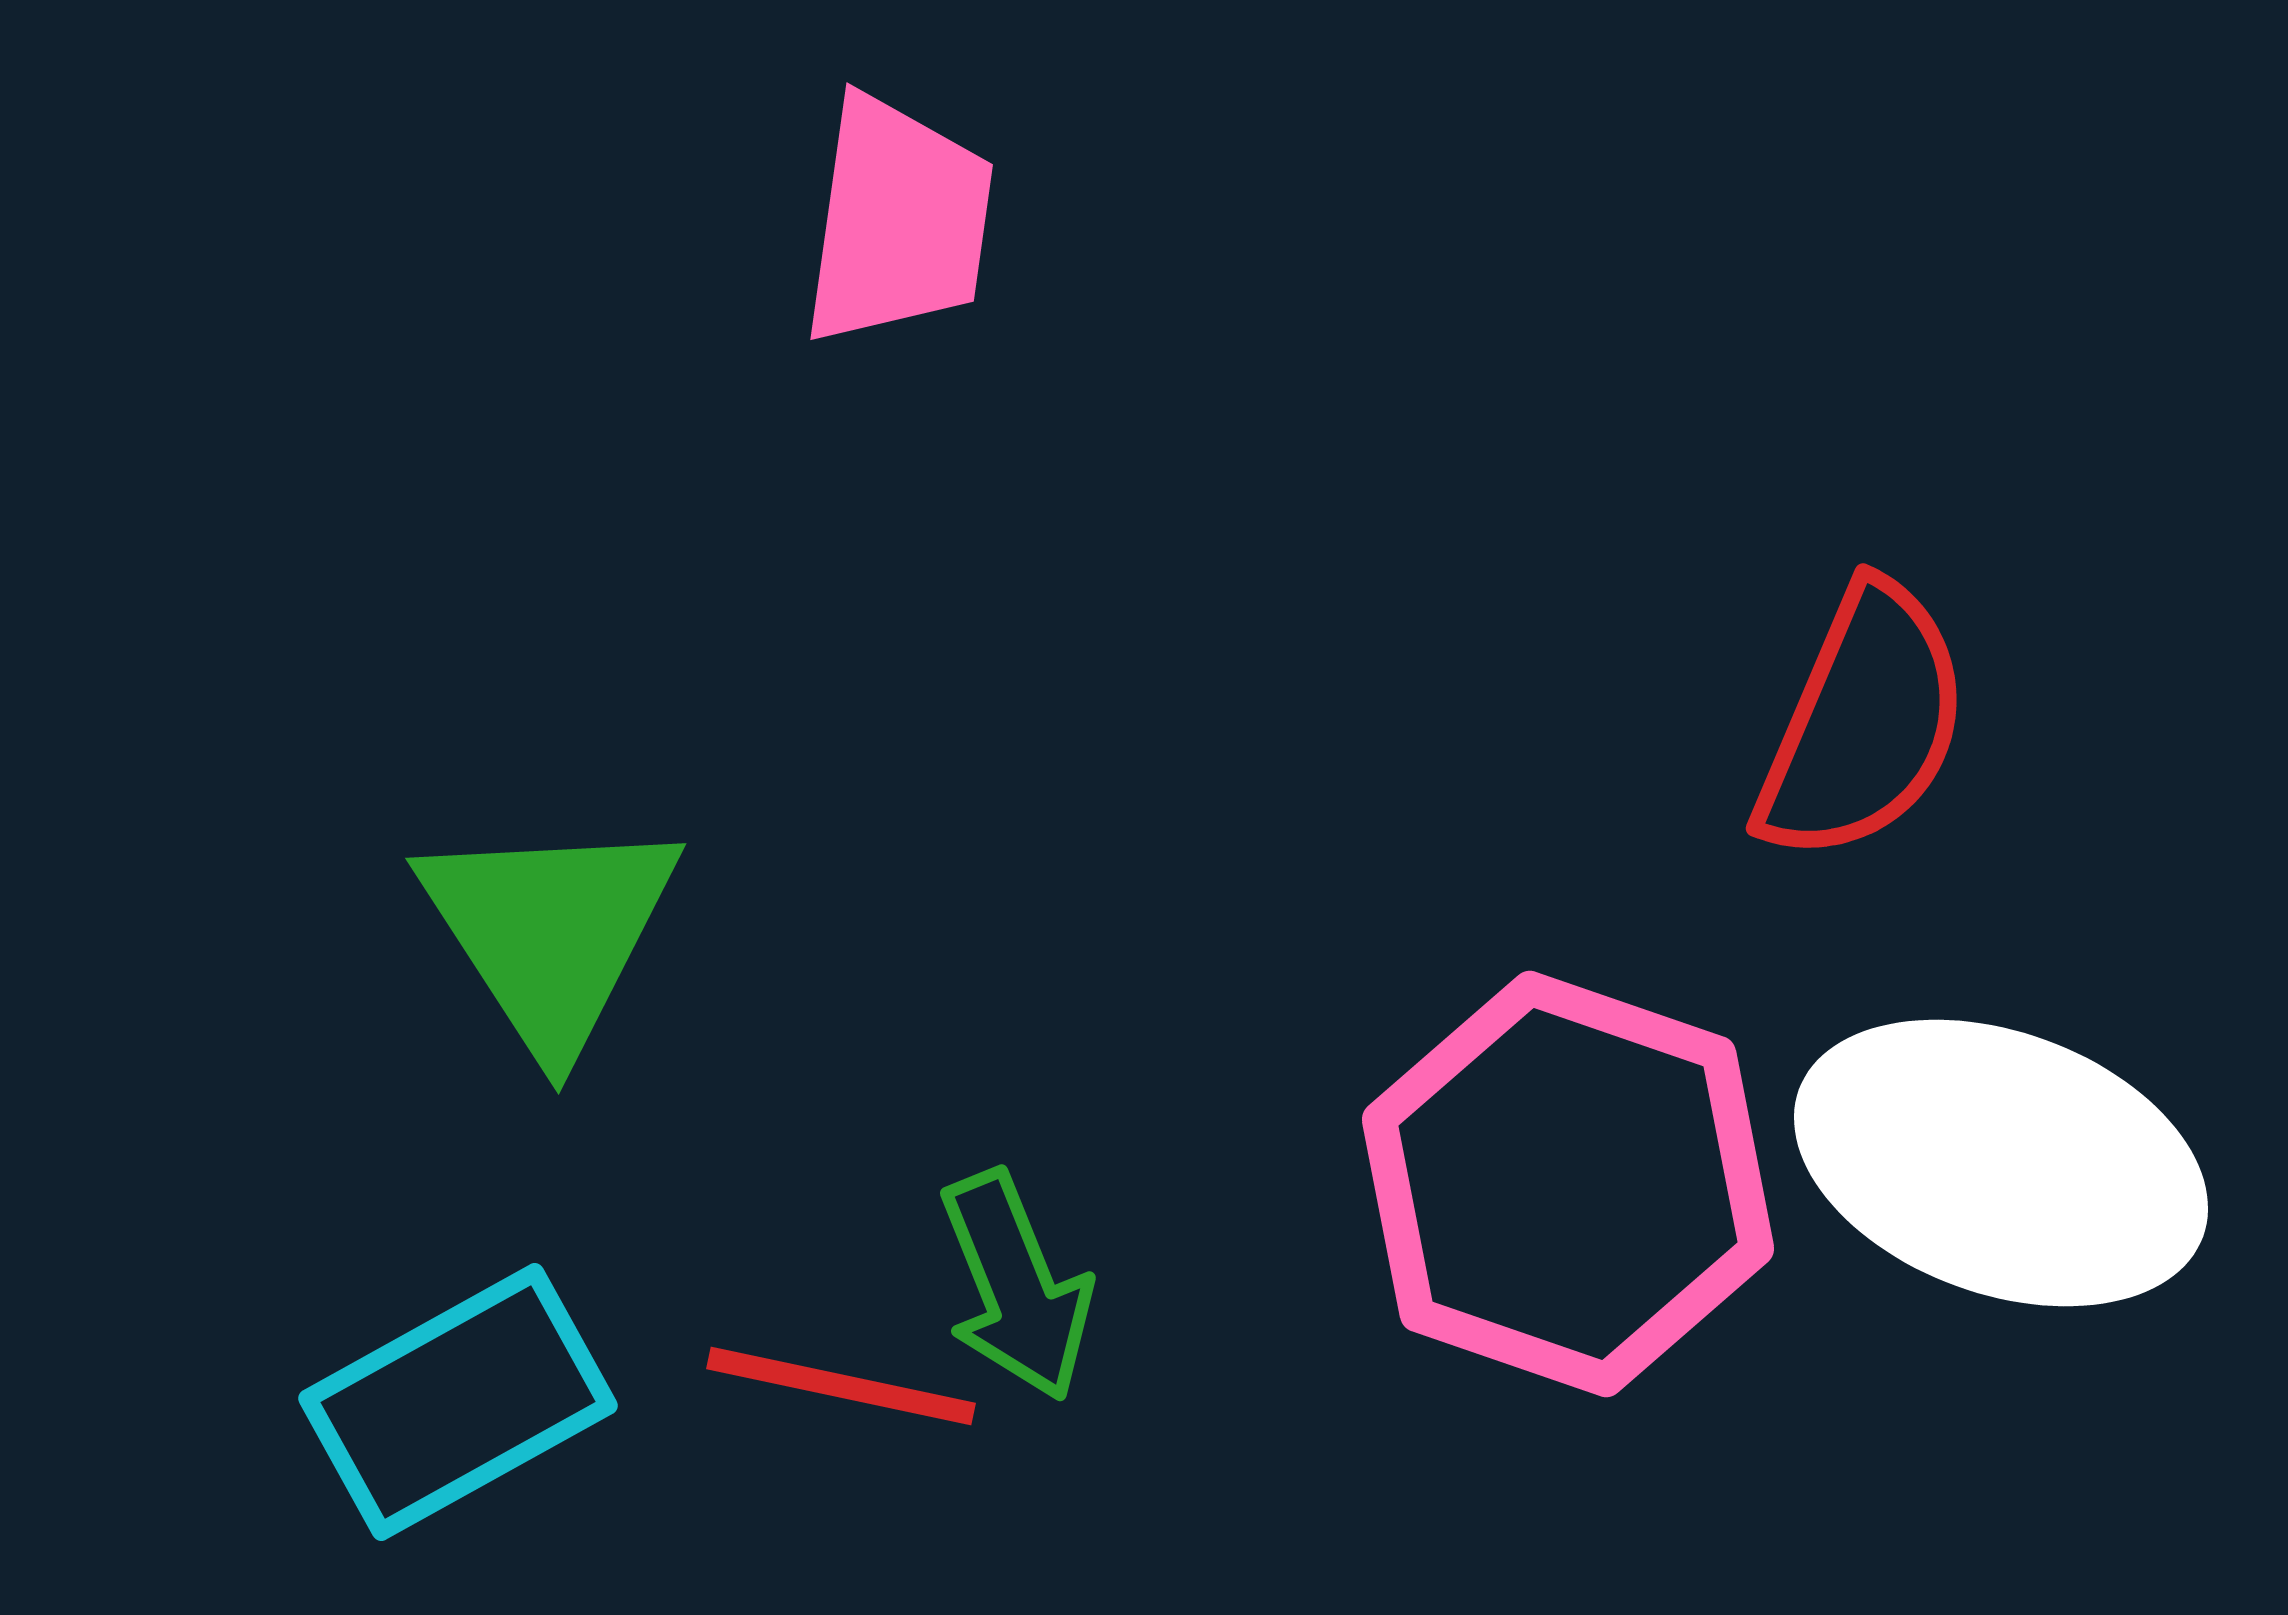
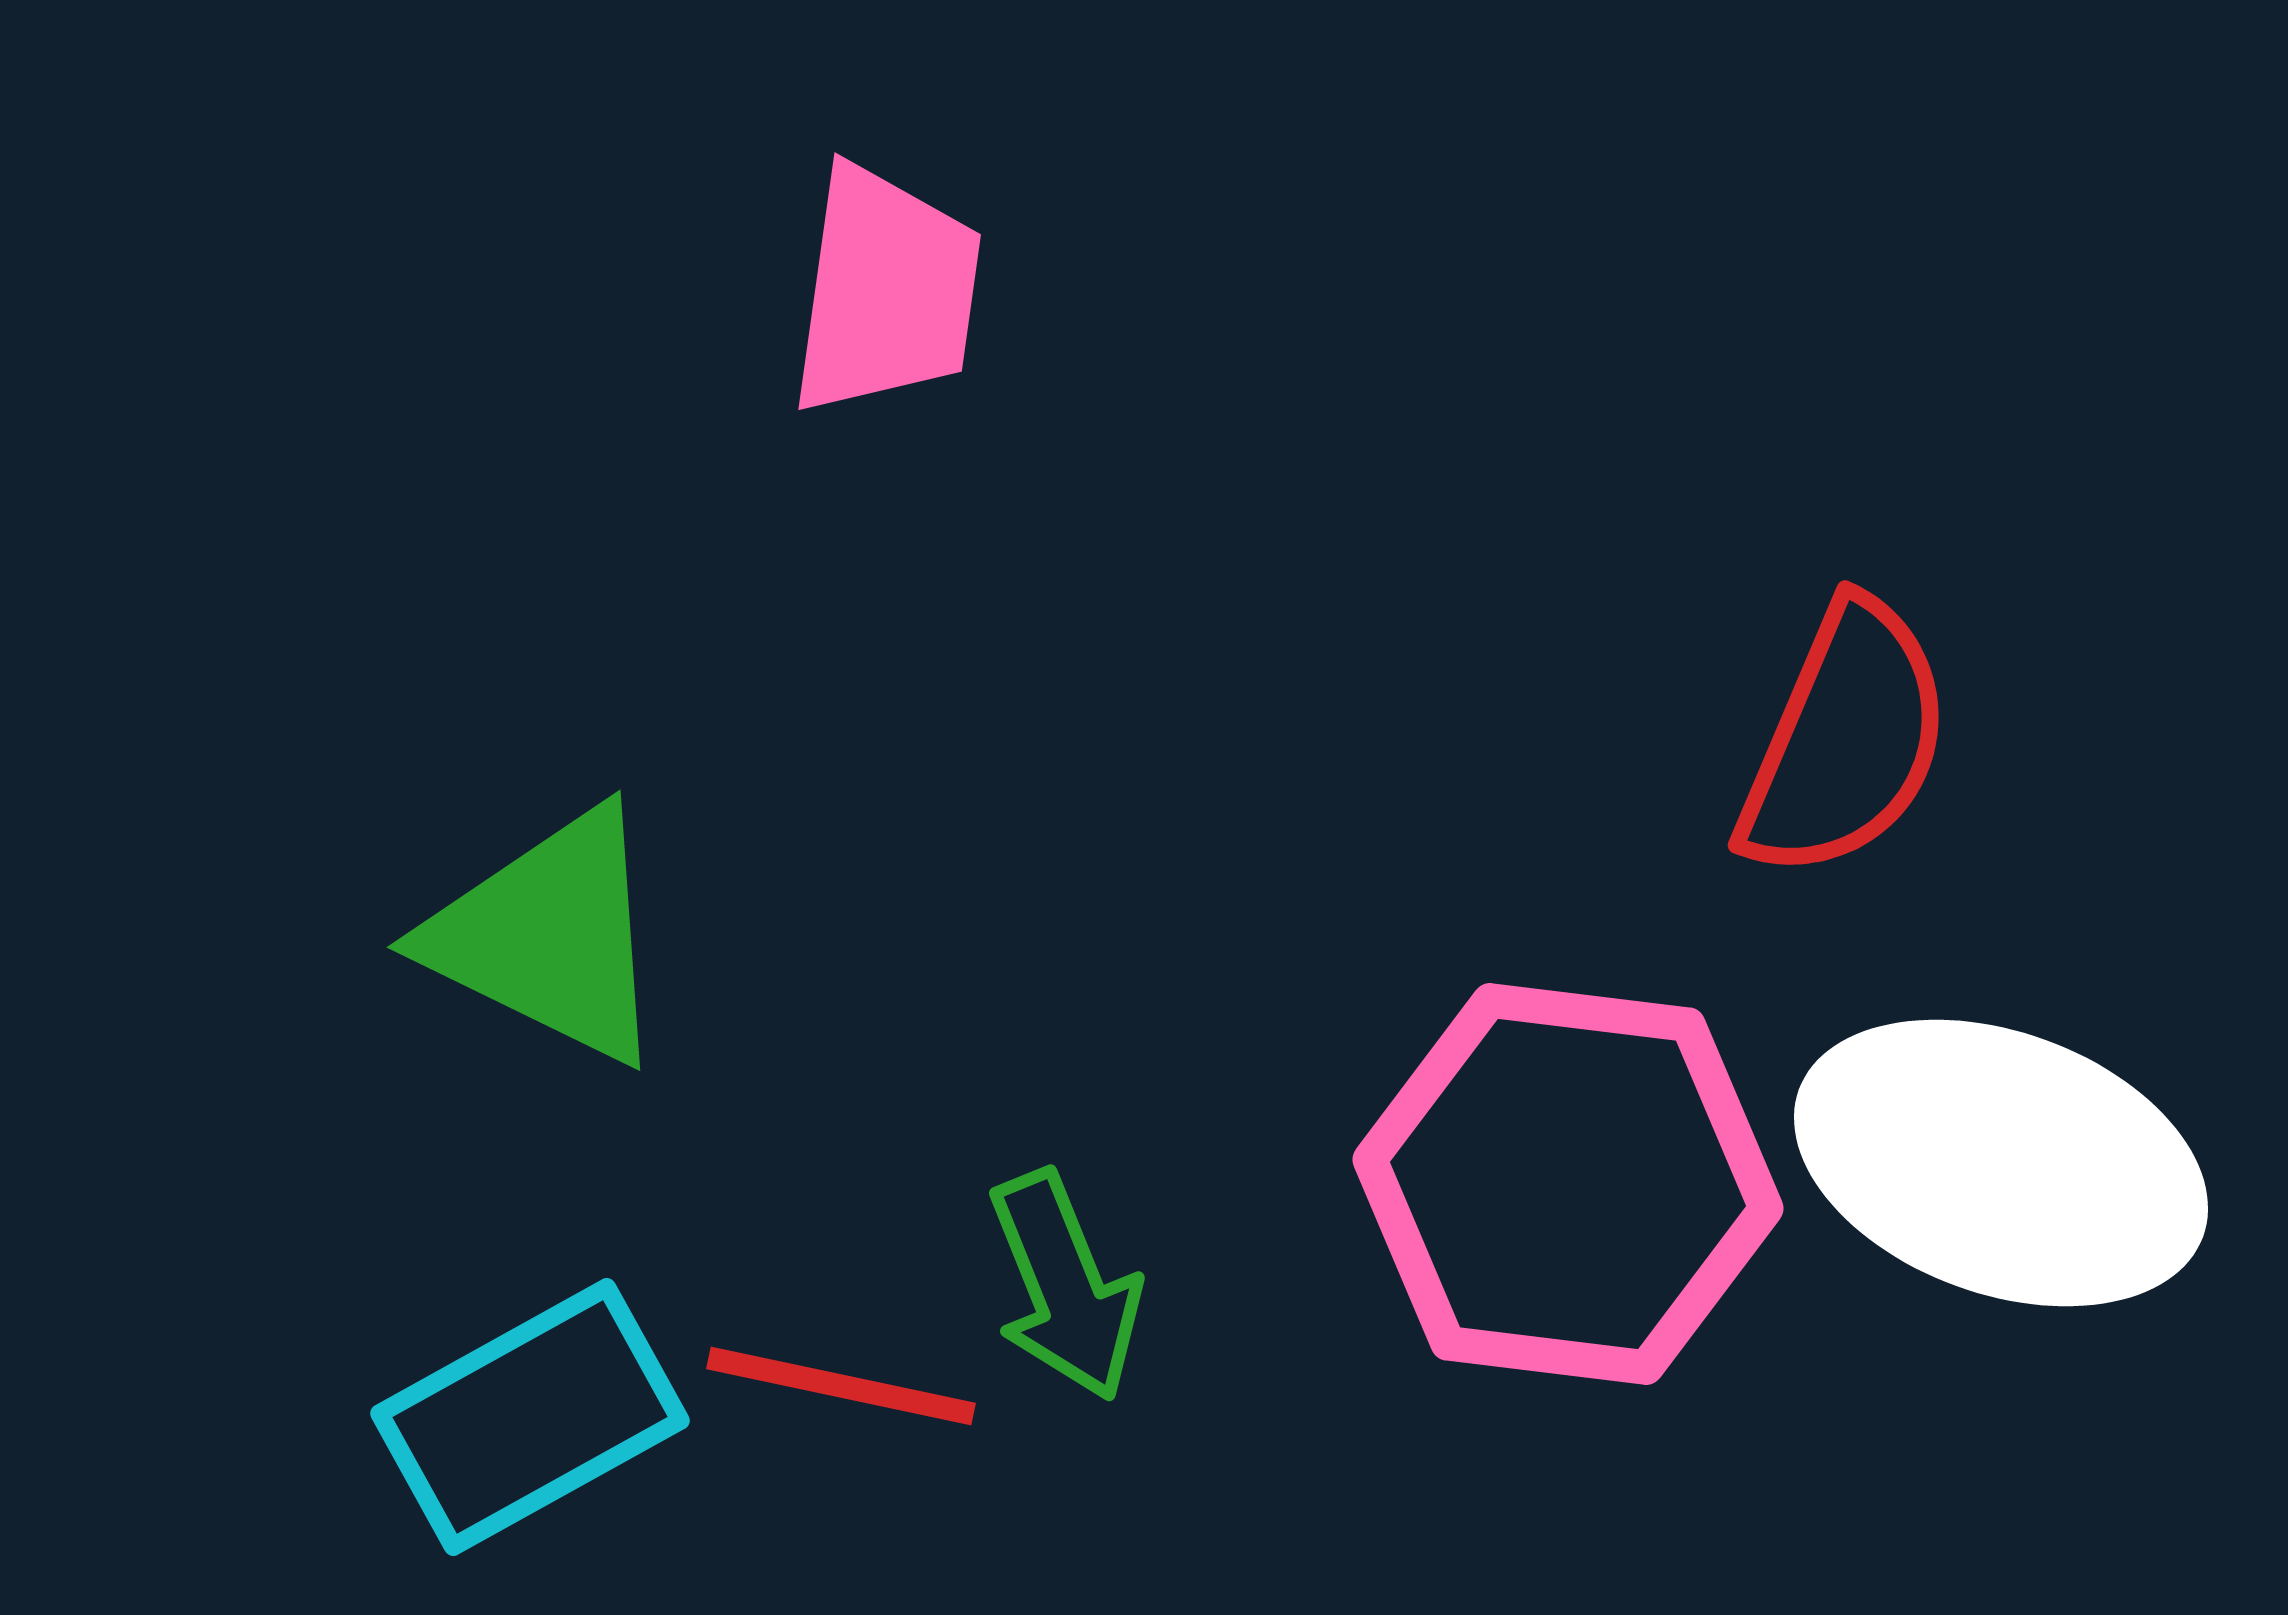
pink trapezoid: moved 12 px left, 70 px down
red semicircle: moved 18 px left, 17 px down
green triangle: moved 1 px left, 4 px down; rotated 31 degrees counterclockwise
pink hexagon: rotated 12 degrees counterclockwise
green arrow: moved 49 px right
cyan rectangle: moved 72 px right, 15 px down
